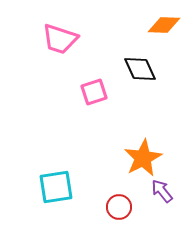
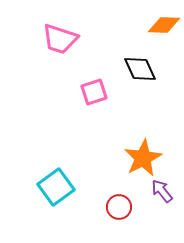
cyan square: rotated 27 degrees counterclockwise
